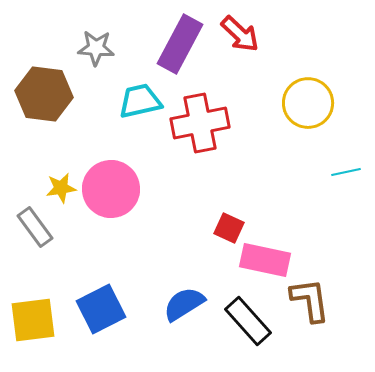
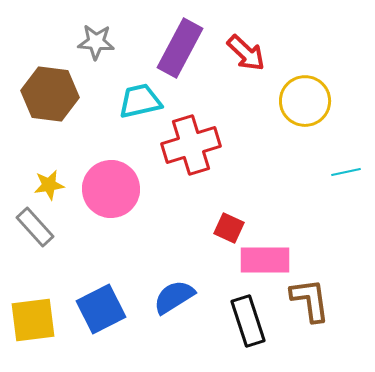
red arrow: moved 6 px right, 19 px down
purple rectangle: moved 4 px down
gray star: moved 6 px up
brown hexagon: moved 6 px right
yellow circle: moved 3 px left, 2 px up
red cross: moved 9 px left, 22 px down; rotated 6 degrees counterclockwise
yellow star: moved 12 px left, 3 px up
gray rectangle: rotated 6 degrees counterclockwise
pink rectangle: rotated 12 degrees counterclockwise
blue semicircle: moved 10 px left, 7 px up
black rectangle: rotated 24 degrees clockwise
